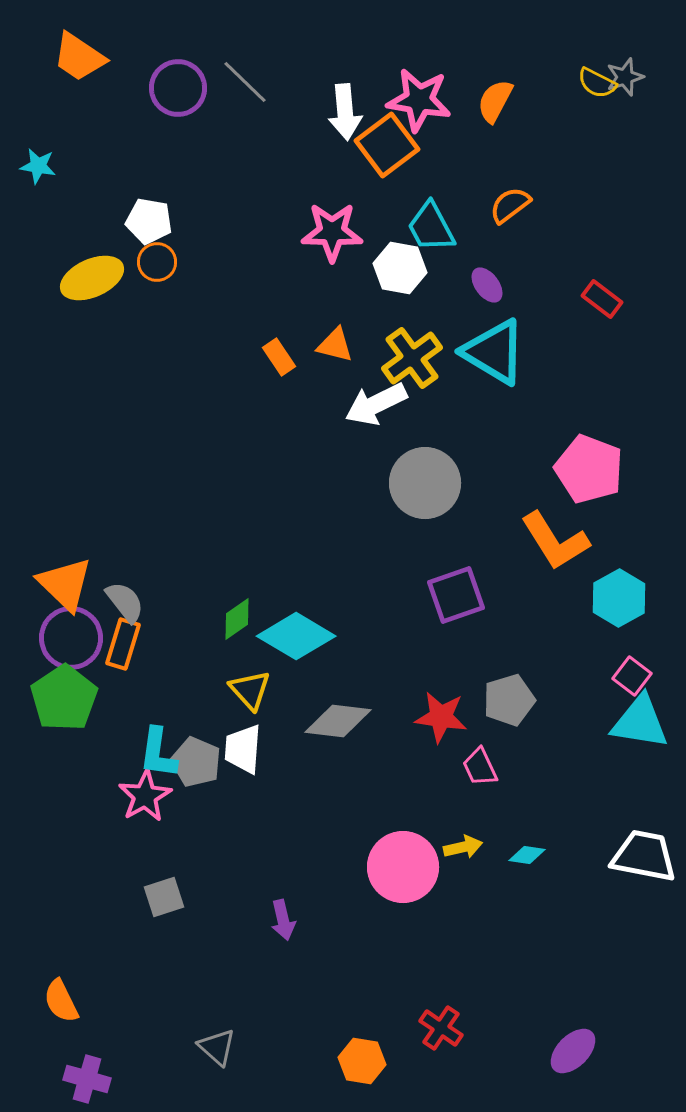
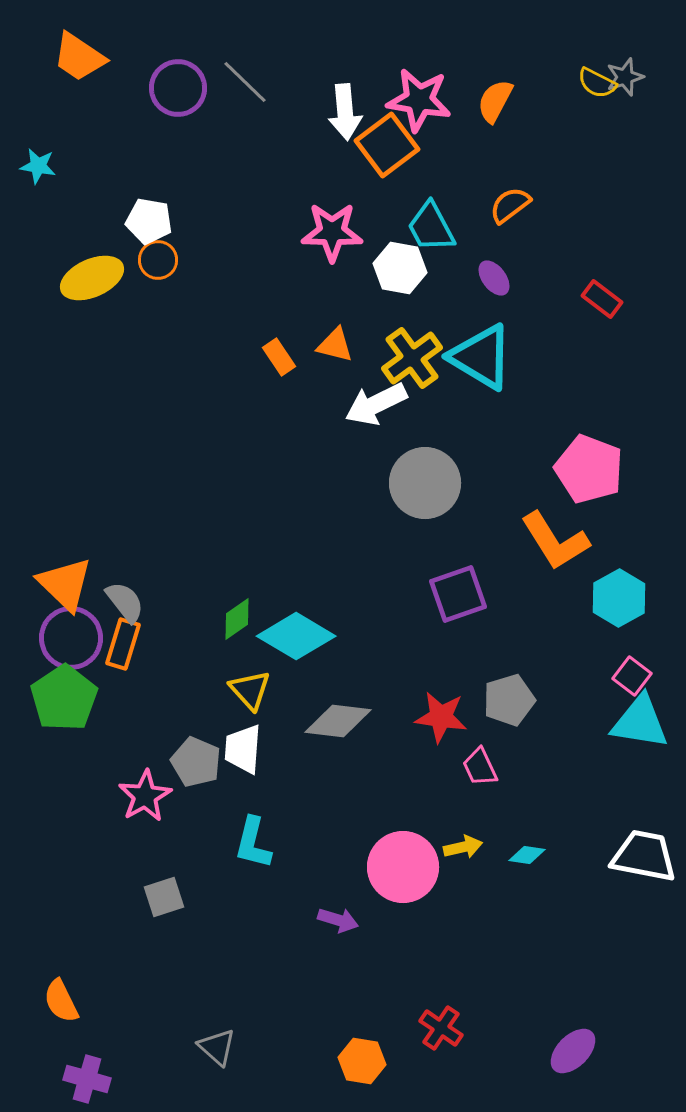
orange circle at (157, 262): moved 1 px right, 2 px up
purple ellipse at (487, 285): moved 7 px right, 7 px up
cyan triangle at (494, 352): moved 13 px left, 5 px down
purple square at (456, 595): moved 2 px right, 1 px up
cyan L-shape at (158, 753): moved 95 px right, 90 px down; rotated 6 degrees clockwise
purple arrow at (283, 920): moved 55 px right; rotated 60 degrees counterclockwise
